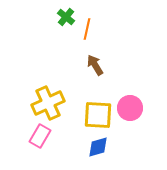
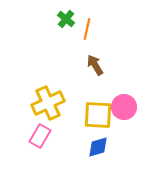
green cross: moved 2 px down
pink circle: moved 6 px left, 1 px up
